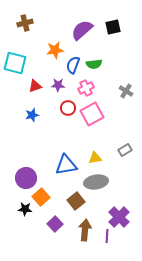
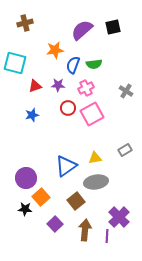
blue triangle: moved 1 px down; rotated 25 degrees counterclockwise
